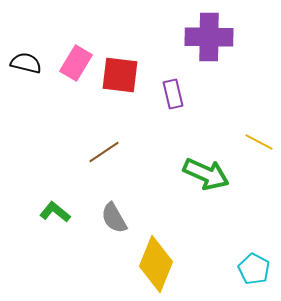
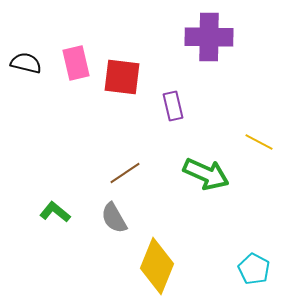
pink rectangle: rotated 44 degrees counterclockwise
red square: moved 2 px right, 2 px down
purple rectangle: moved 12 px down
brown line: moved 21 px right, 21 px down
yellow diamond: moved 1 px right, 2 px down
